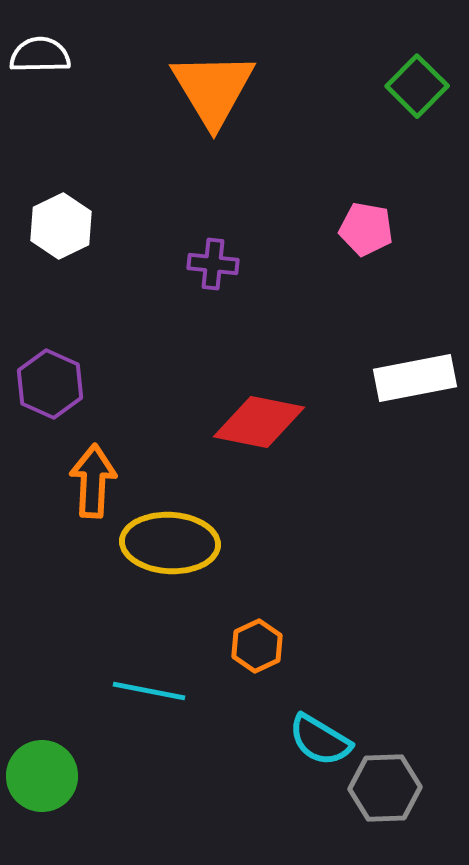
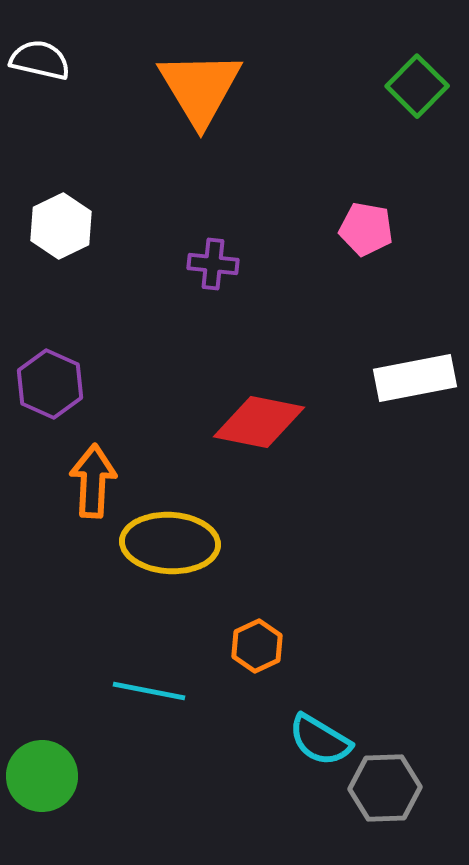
white semicircle: moved 5 px down; rotated 14 degrees clockwise
orange triangle: moved 13 px left, 1 px up
